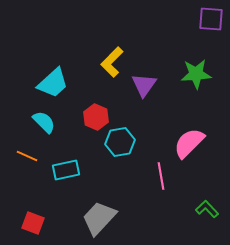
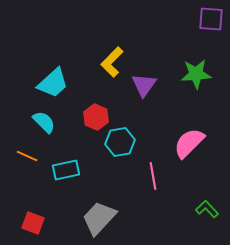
pink line: moved 8 px left
